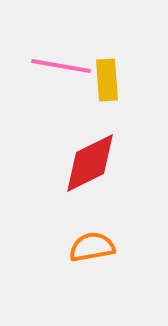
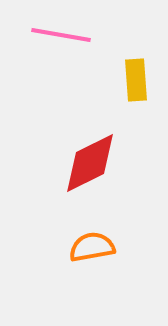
pink line: moved 31 px up
yellow rectangle: moved 29 px right
